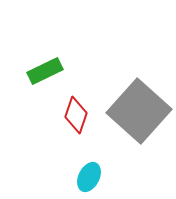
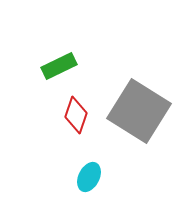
green rectangle: moved 14 px right, 5 px up
gray square: rotated 10 degrees counterclockwise
